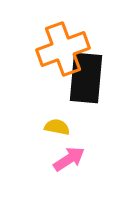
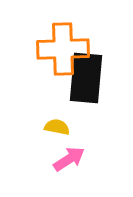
orange cross: rotated 18 degrees clockwise
